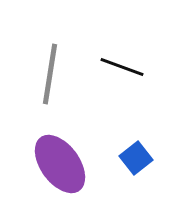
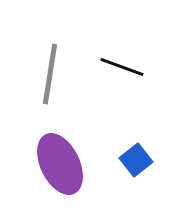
blue square: moved 2 px down
purple ellipse: rotated 10 degrees clockwise
